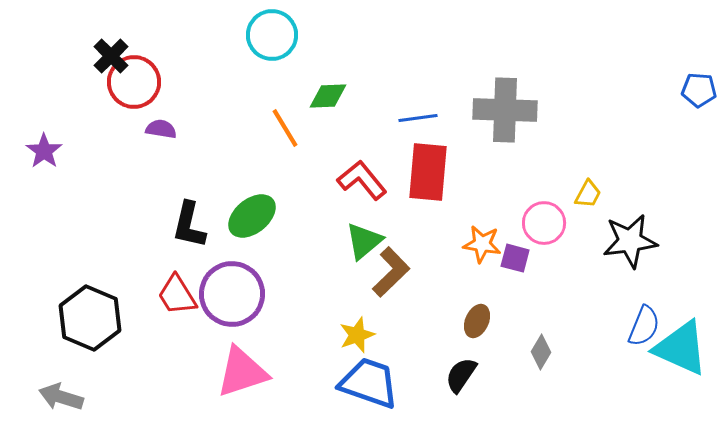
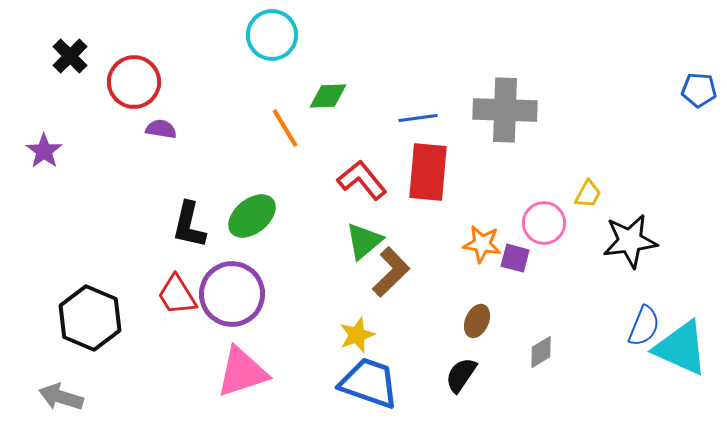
black cross: moved 41 px left
gray diamond: rotated 28 degrees clockwise
